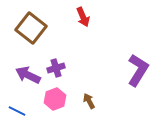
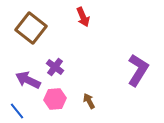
purple cross: moved 1 px left, 1 px up; rotated 36 degrees counterclockwise
purple arrow: moved 5 px down
pink hexagon: rotated 15 degrees clockwise
blue line: rotated 24 degrees clockwise
